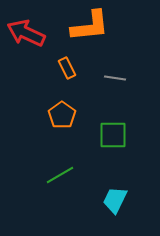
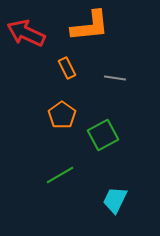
green square: moved 10 px left; rotated 28 degrees counterclockwise
